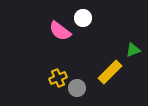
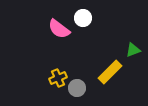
pink semicircle: moved 1 px left, 2 px up
